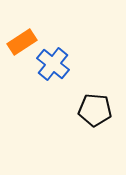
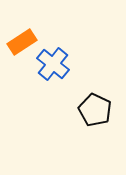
black pentagon: rotated 20 degrees clockwise
